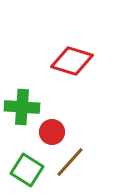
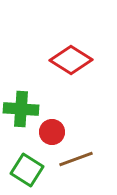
red diamond: moved 1 px left, 1 px up; rotated 15 degrees clockwise
green cross: moved 1 px left, 2 px down
brown line: moved 6 px right, 3 px up; rotated 28 degrees clockwise
